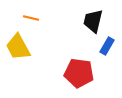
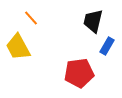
orange line: rotated 35 degrees clockwise
red pentagon: rotated 16 degrees counterclockwise
